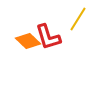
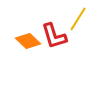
red L-shape: moved 6 px right, 1 px up
